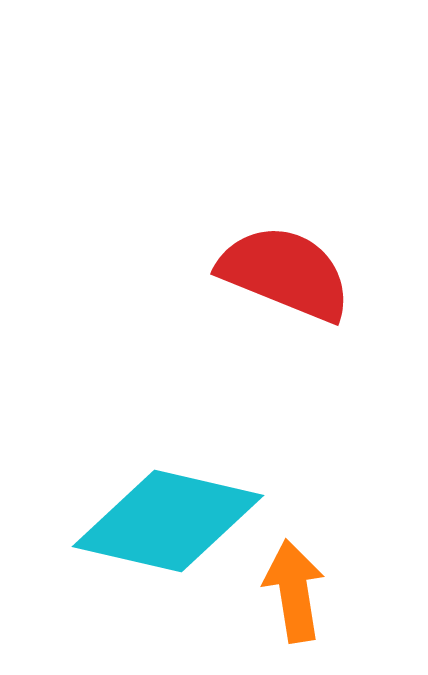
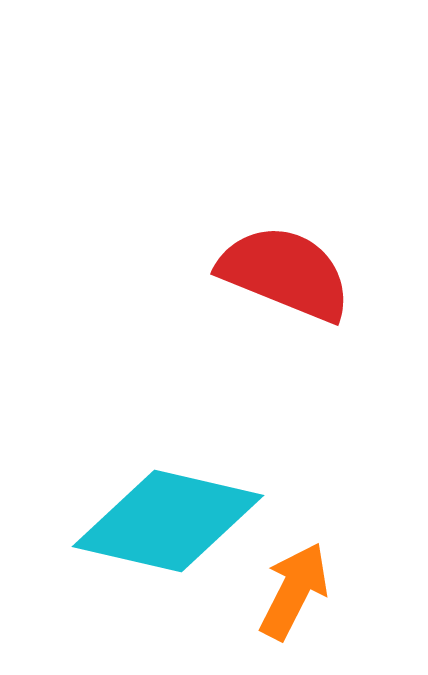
orange arrow: rotated 36 degrees clockwise
